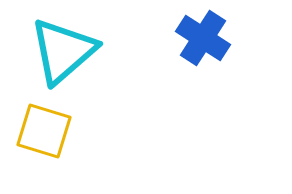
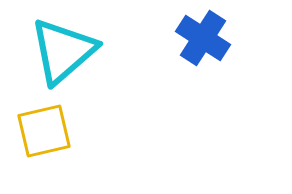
yellow square: rotated 30 degrees counterclockwise
